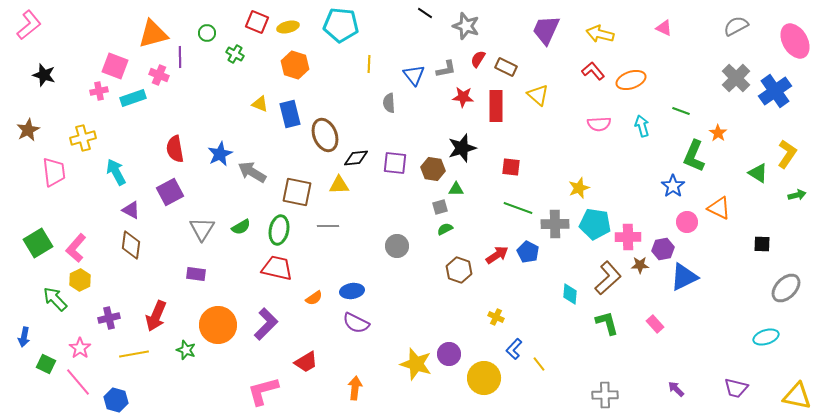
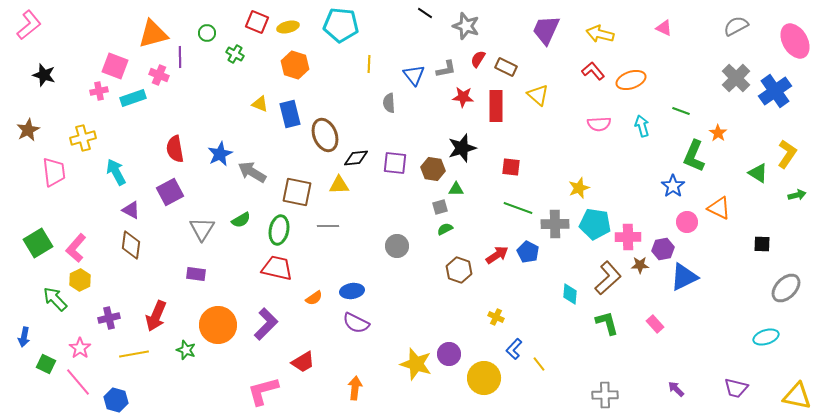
green semicircle at (241, 227): moved 7 px up
red trapezoid at (306, 362): moved 3 px left
